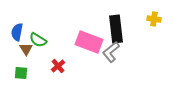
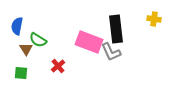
blue semicircle: moved 6 px up
gray L-shape: rotated 75 degrees counterclockwise
